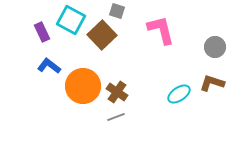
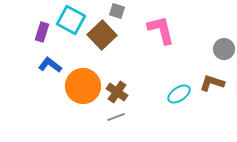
purple rectangle: rotated 42 degrees clockwise
gray circle: moved 9 px right, 2 px down
blue L-shape: moved 1 px right, 1 px up
